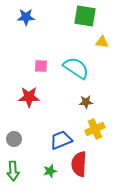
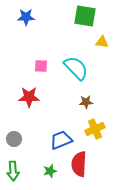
cyan semicircle: rotated 12 degrees clockwise
